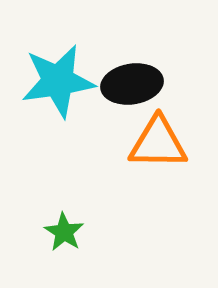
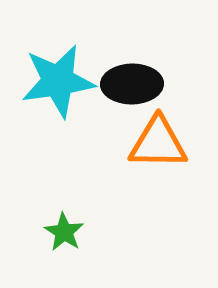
black ellipse: rotated 8 degrees clockwise
